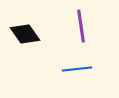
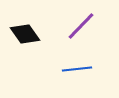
purple line: rotated 52 degrees clockwise
